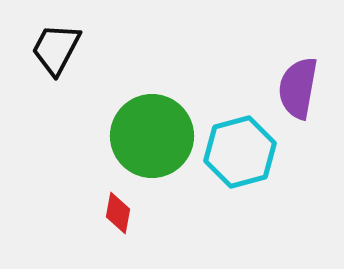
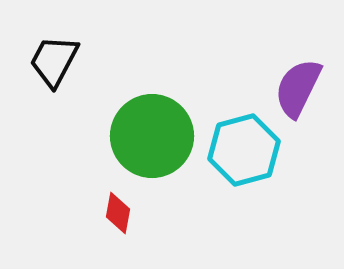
black trapezoid: moved 2 px left, 12 px down
purple semicircle: rotated 16 degrees clockwise
cyan hexagon: moved 4 px right, 2 px up
